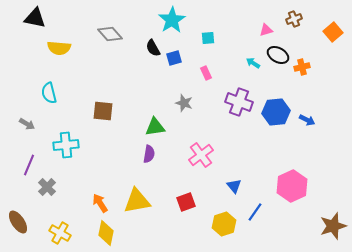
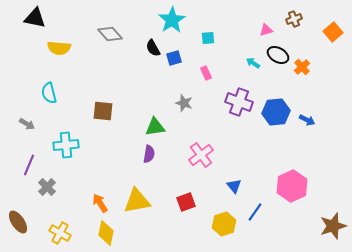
orange cross: rotated 28 degrees counterclockwise
